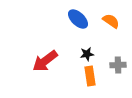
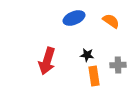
blue ellipse: moved 4 px left, 1 px up; rotated 65 degrees counterclockwise
black star: moved 1 px down; rotated 16 degrees clockwise
red arrow: moved 2 px right; rotated 36 degrees counterclockwise
orange rectangle: moved 4 px right
